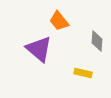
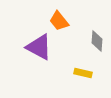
purple triangle: moved 2 px up; rotated 12 degrees counterclockwise
